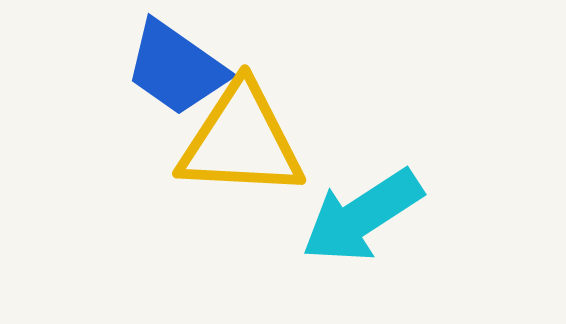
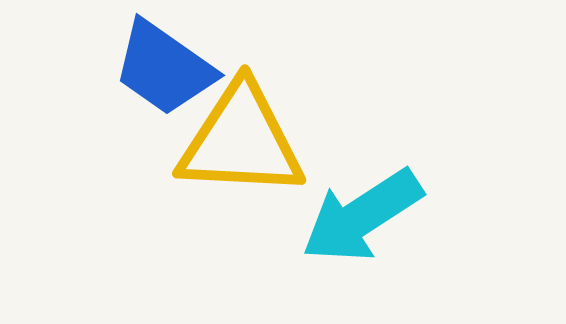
blue trapezoid: moved 12 px left
